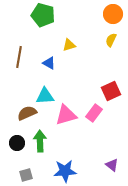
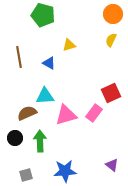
brown line: rotated 20 degrees counterclockwise
red square: moved 2 px down
black circle: moved 2 px left, 5 px up
